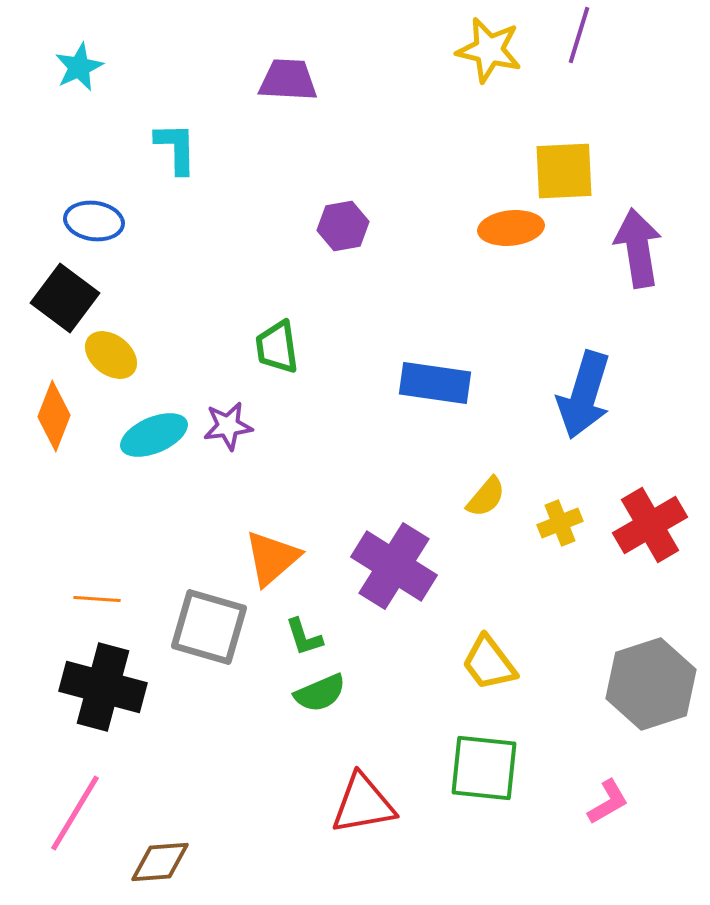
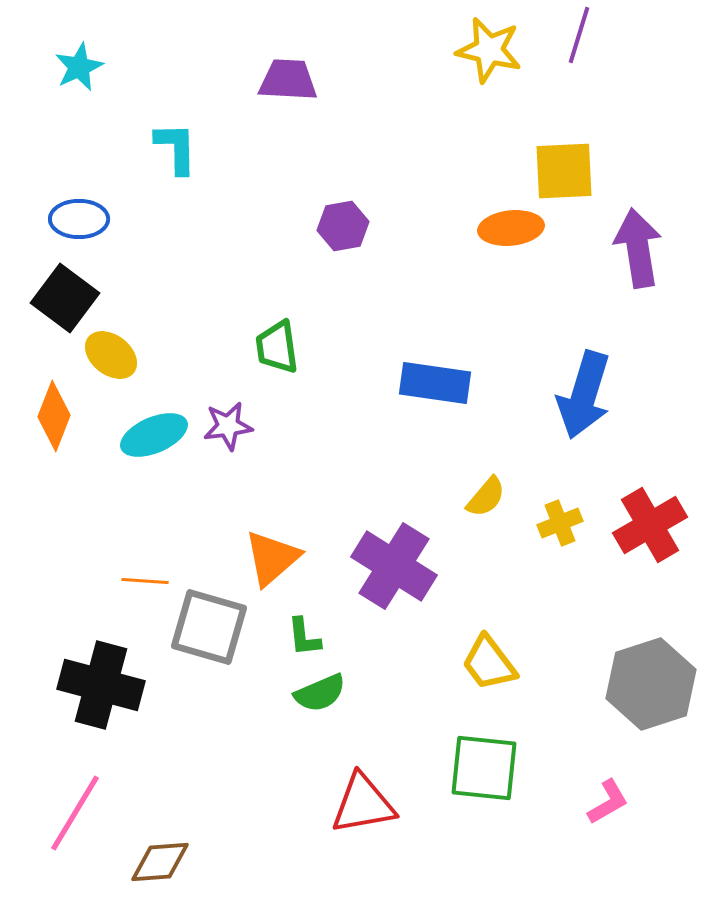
blue ellipse: moved 15 px left, 2 px up; rotated 8 degrees counterclockwise
orange line: moved 48 px right, 18 px up
green L-shape: rotated 12 degrees clockwise
black cross: moved 2 px left, 2 px up
